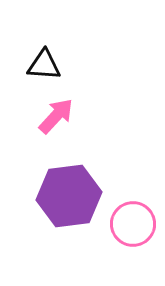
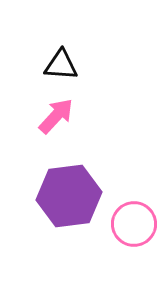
black triangle: moved 17 px right
pink circle: moved 1 px right
